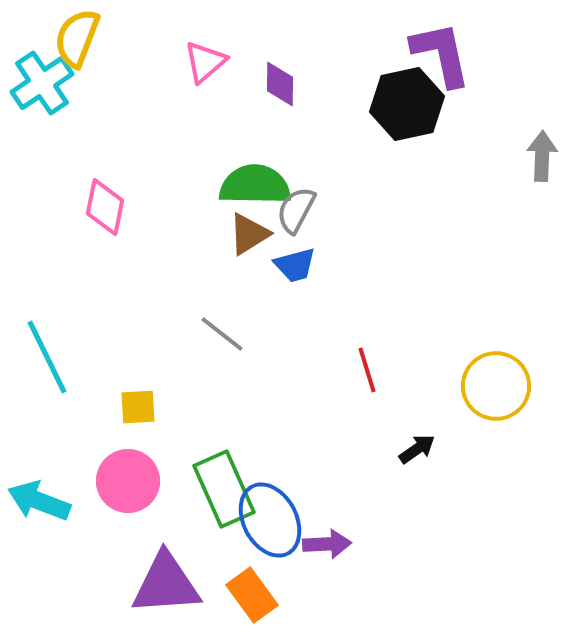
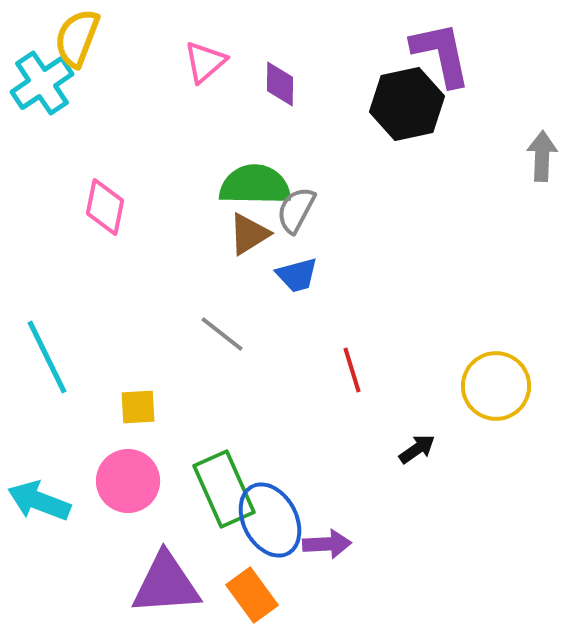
blue trapezoid: moved 2 px right, 10 px down
red line: moved 15 px left
